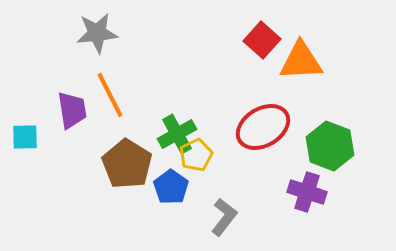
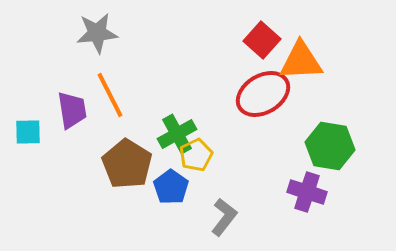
red ellipse: moved 33 px up
cyan square: moved 3 px right, 5 px up
green hexagon: rotated 12 degrees counterclockwise
